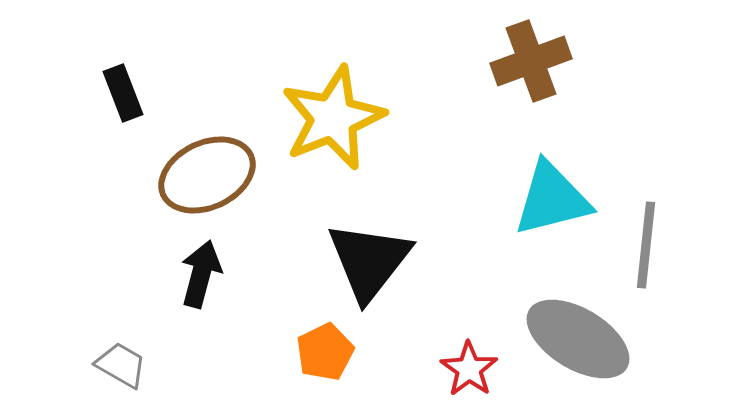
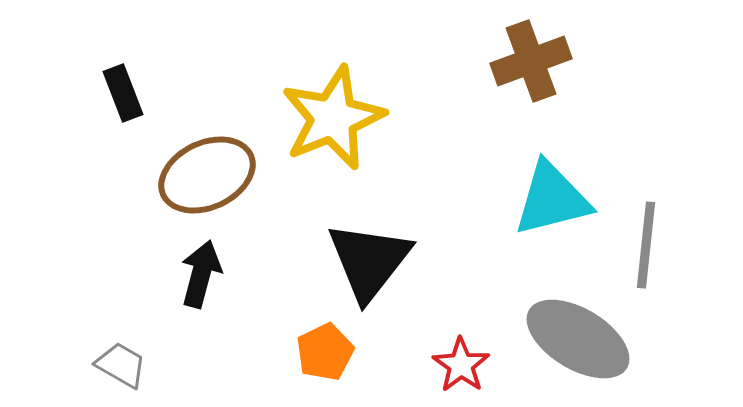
red star: moved 8 px left, 4 px up
